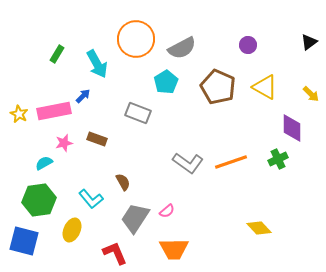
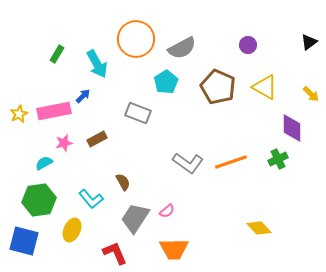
yellow star: rotated 18 degrees clockwise
brown rectangle: rotated 48 degrees counterclockwise
